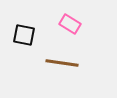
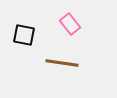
pink rectangle: rotated 20 degrees clockwise
